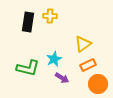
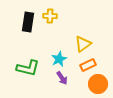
cyan star: moved 5 px right
purple arrow: rotated 24 degrees clockwise
